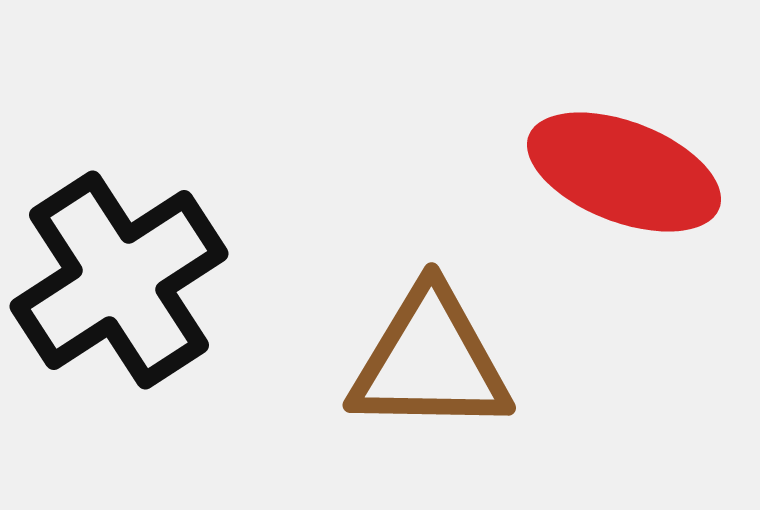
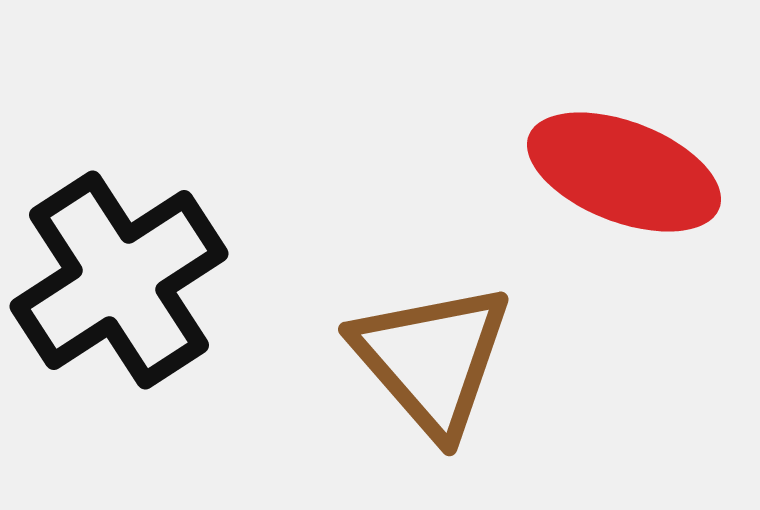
brown triangle: moved 2 px right, 2 px up; rotated 48 degrees clockwise
